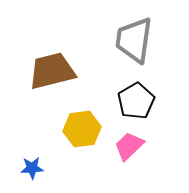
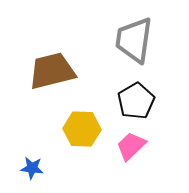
yellow hexagon: rotated 9 degrees clockwise
pink trapezoid: moved 2 px right
blue star: rotated 10 degrees clockwise
